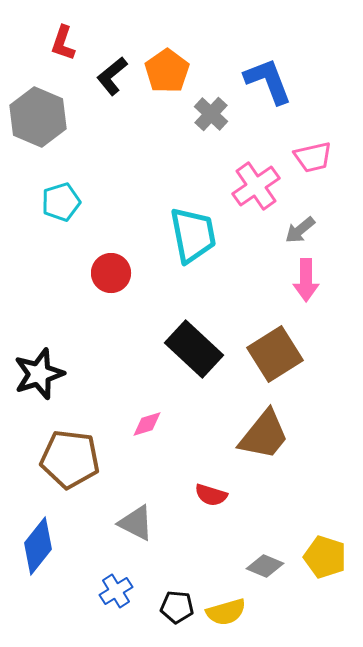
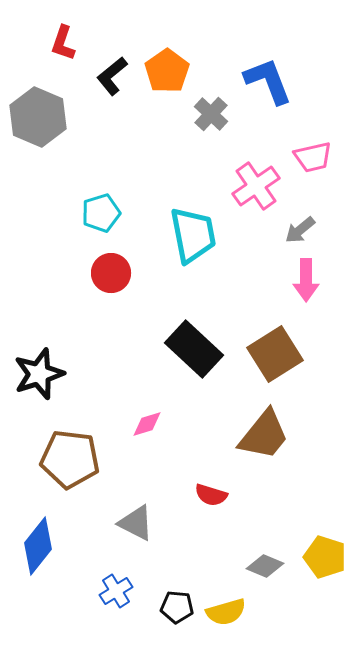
cyan pentagon: moved 40 px right, 11 px down
